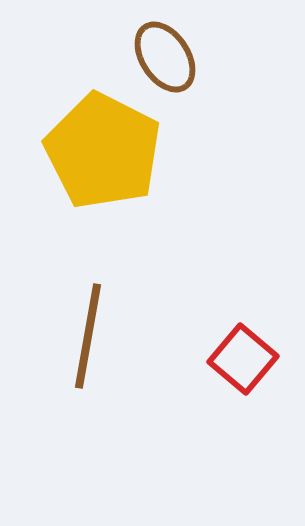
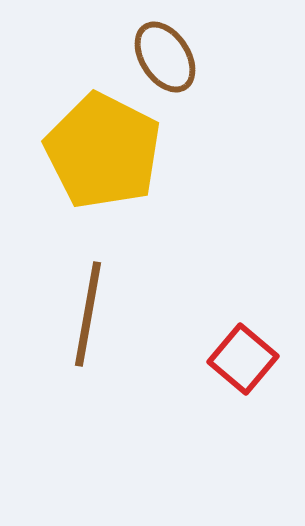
brown line: moved 22 px up
